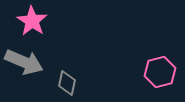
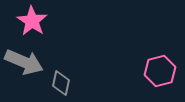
pink hexagon: moved 1 px up
gray diamond: moved 6 px left
